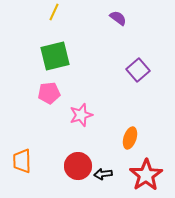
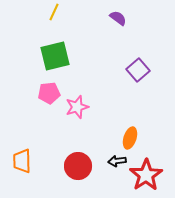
pink star: moved 4 px left, 8 px up
black arrow: moved 14 px right, 13 px up
